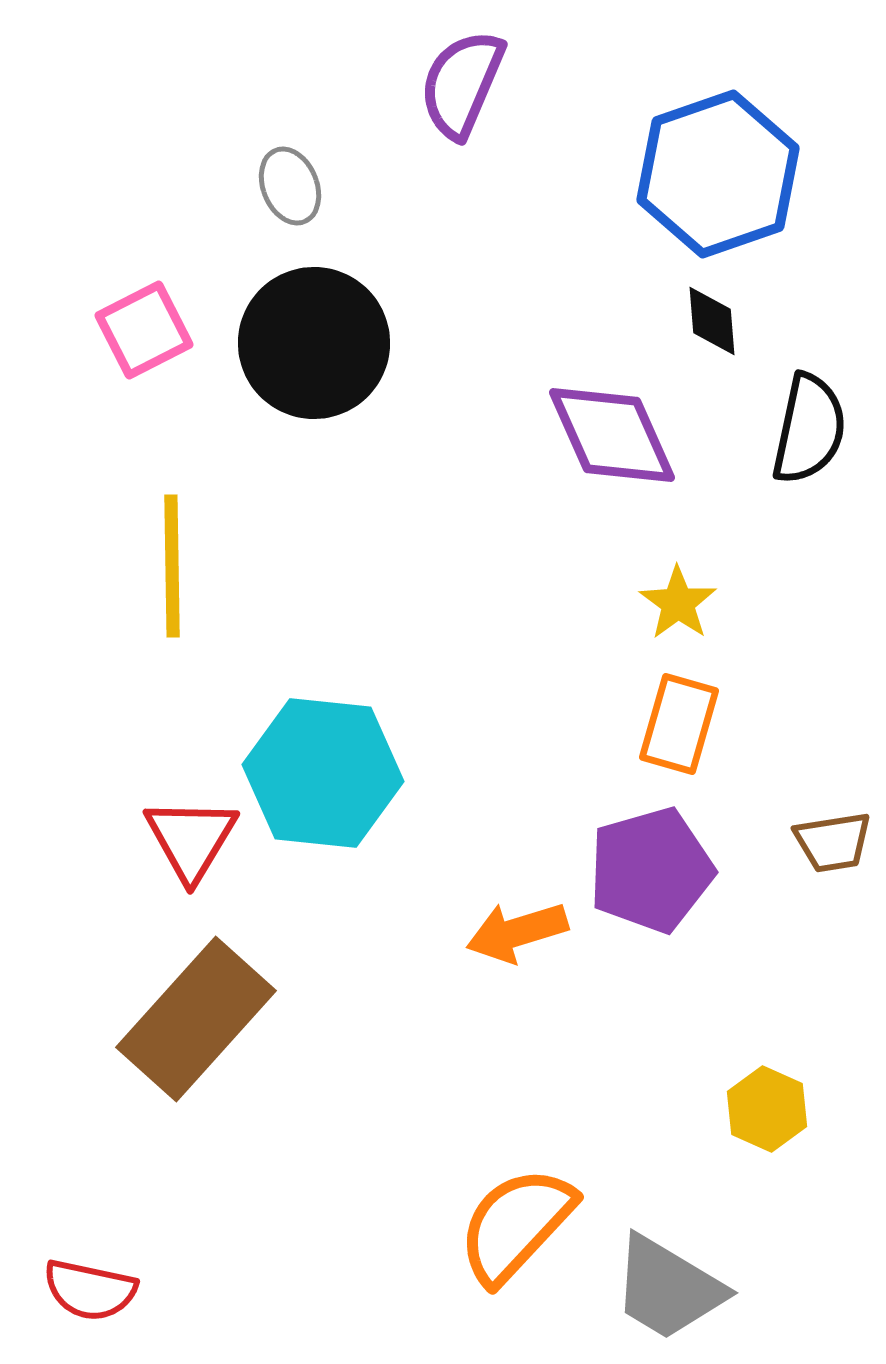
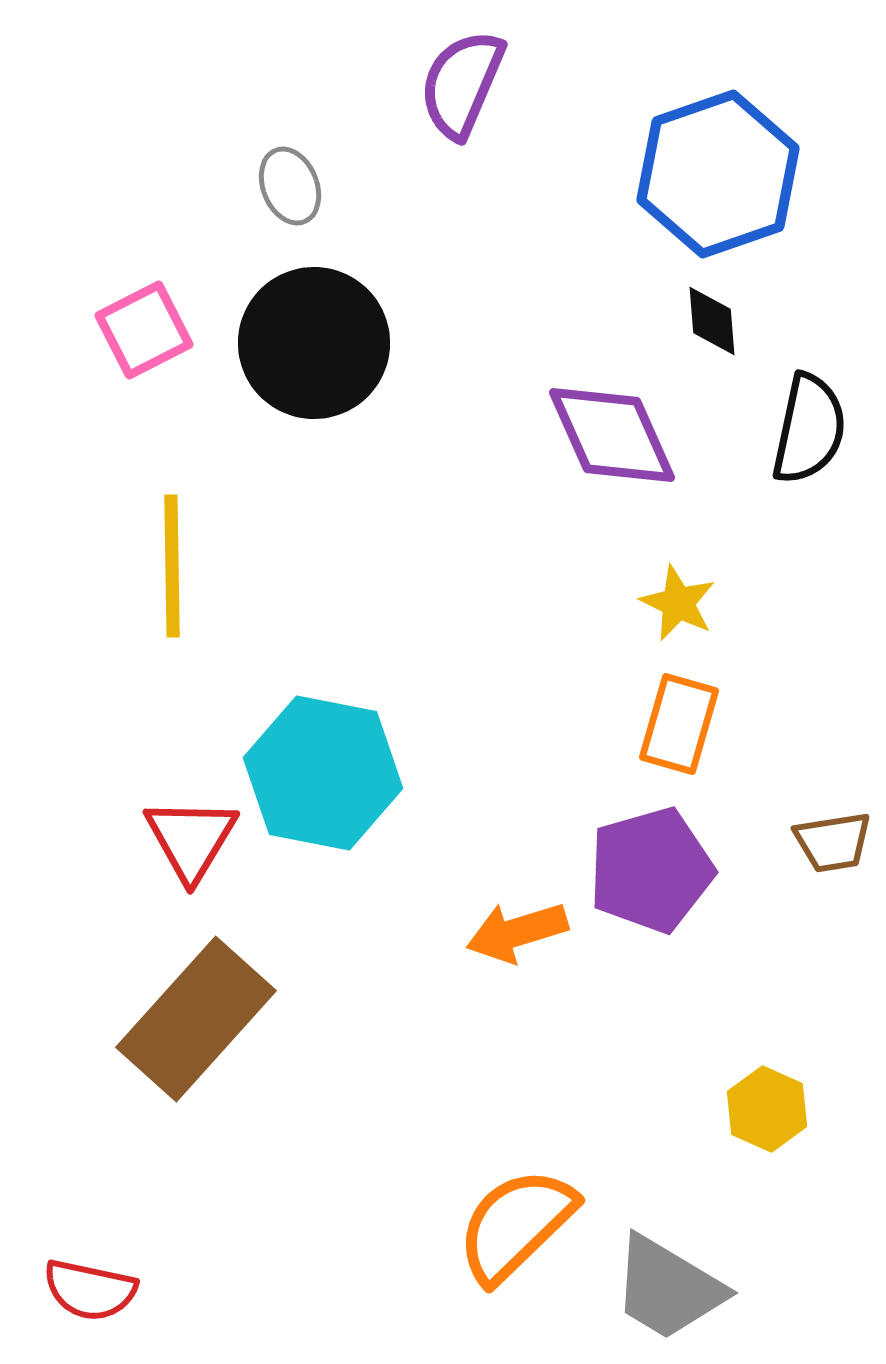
yellow star: rotated 10 degrees counterclockwise
cyan hexagon: rotated 5 degrees clockwise
orange semicircle: rotated 3 degrees clockwise
